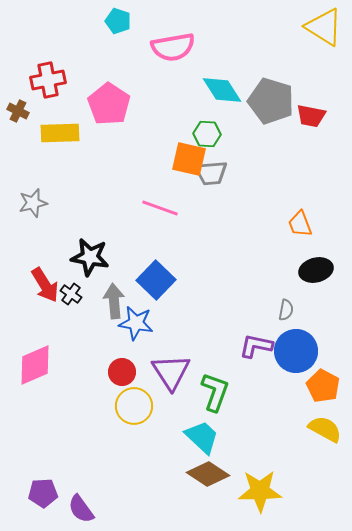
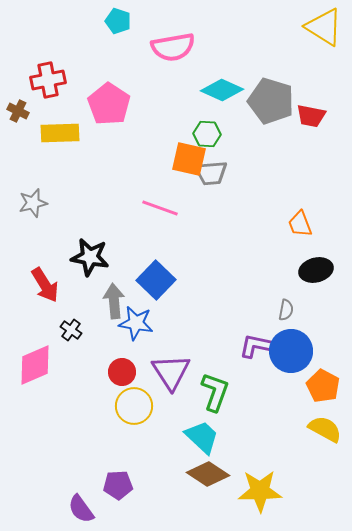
cyan diamond: rotated 33 degrees counterclockwise
black cross: moved 36 px down
blue circle: moved 5 px left
purple pentagon: moved 75 px right, 8 px up
